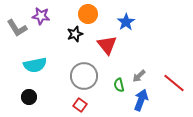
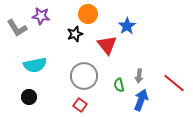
blue star: moved 1 px right, 4 px down
gray arrow: rotated 40 degrees counterclockwise
